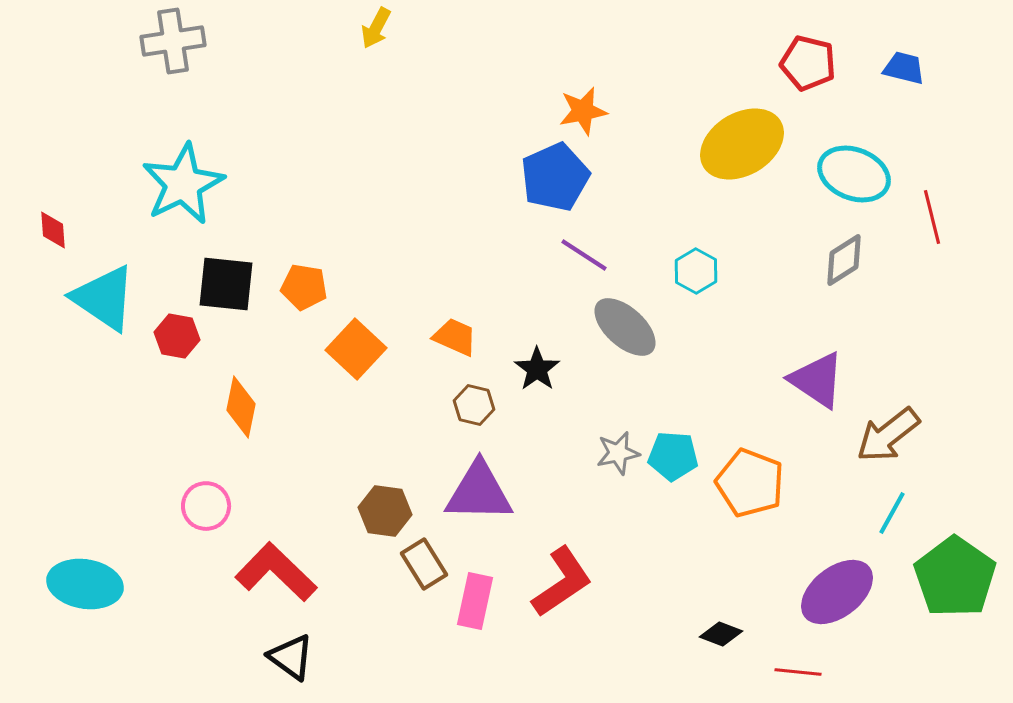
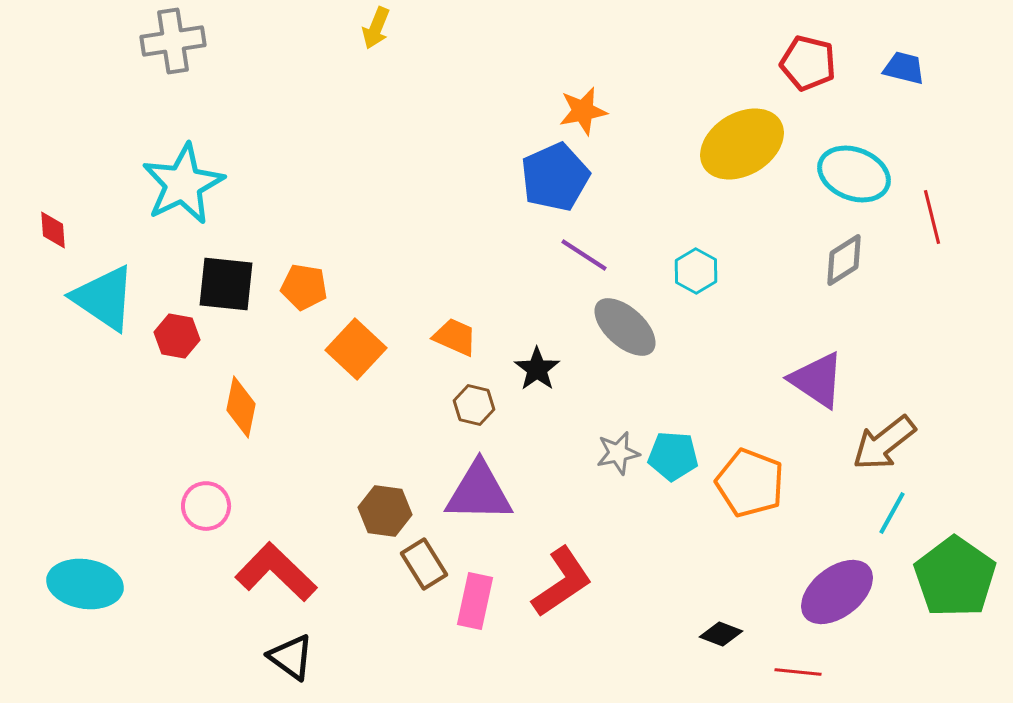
yellow arrow at (376, 28): rotated 6 degrees counterclockwise
brown arrow at (888, 435): moved 4 px left, 8 px down
